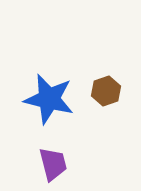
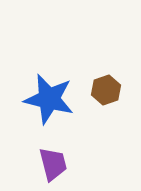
brown hexagon: moved 1 px up
